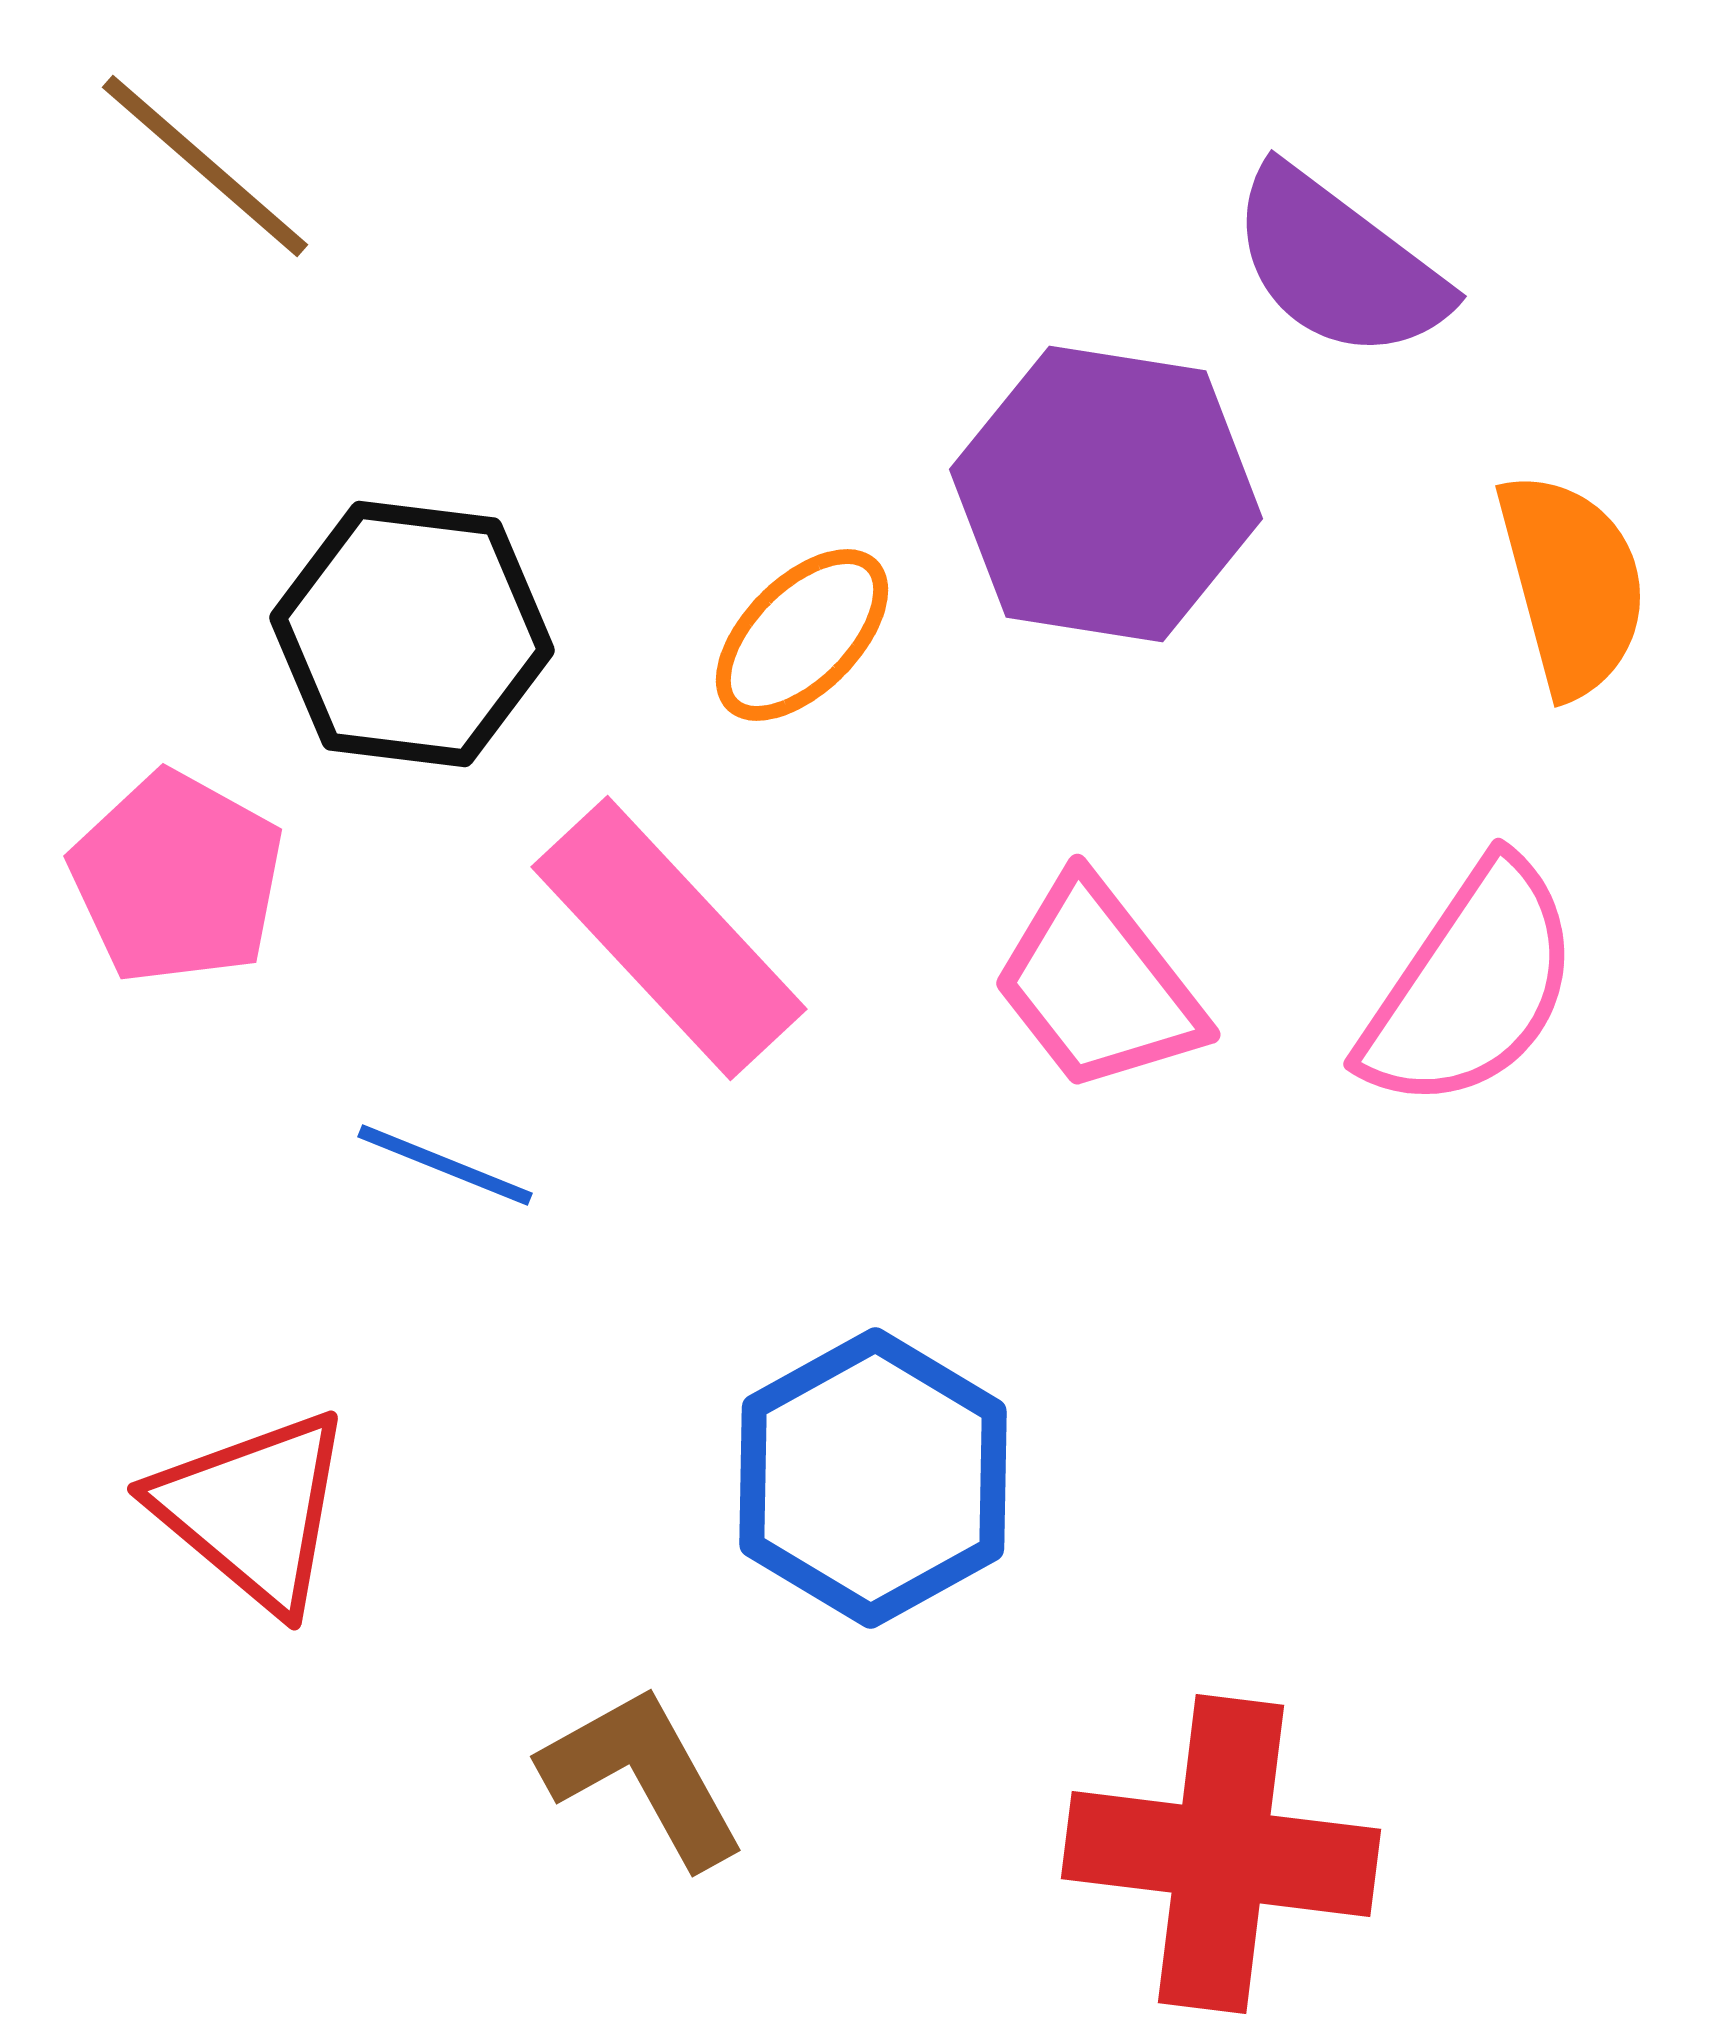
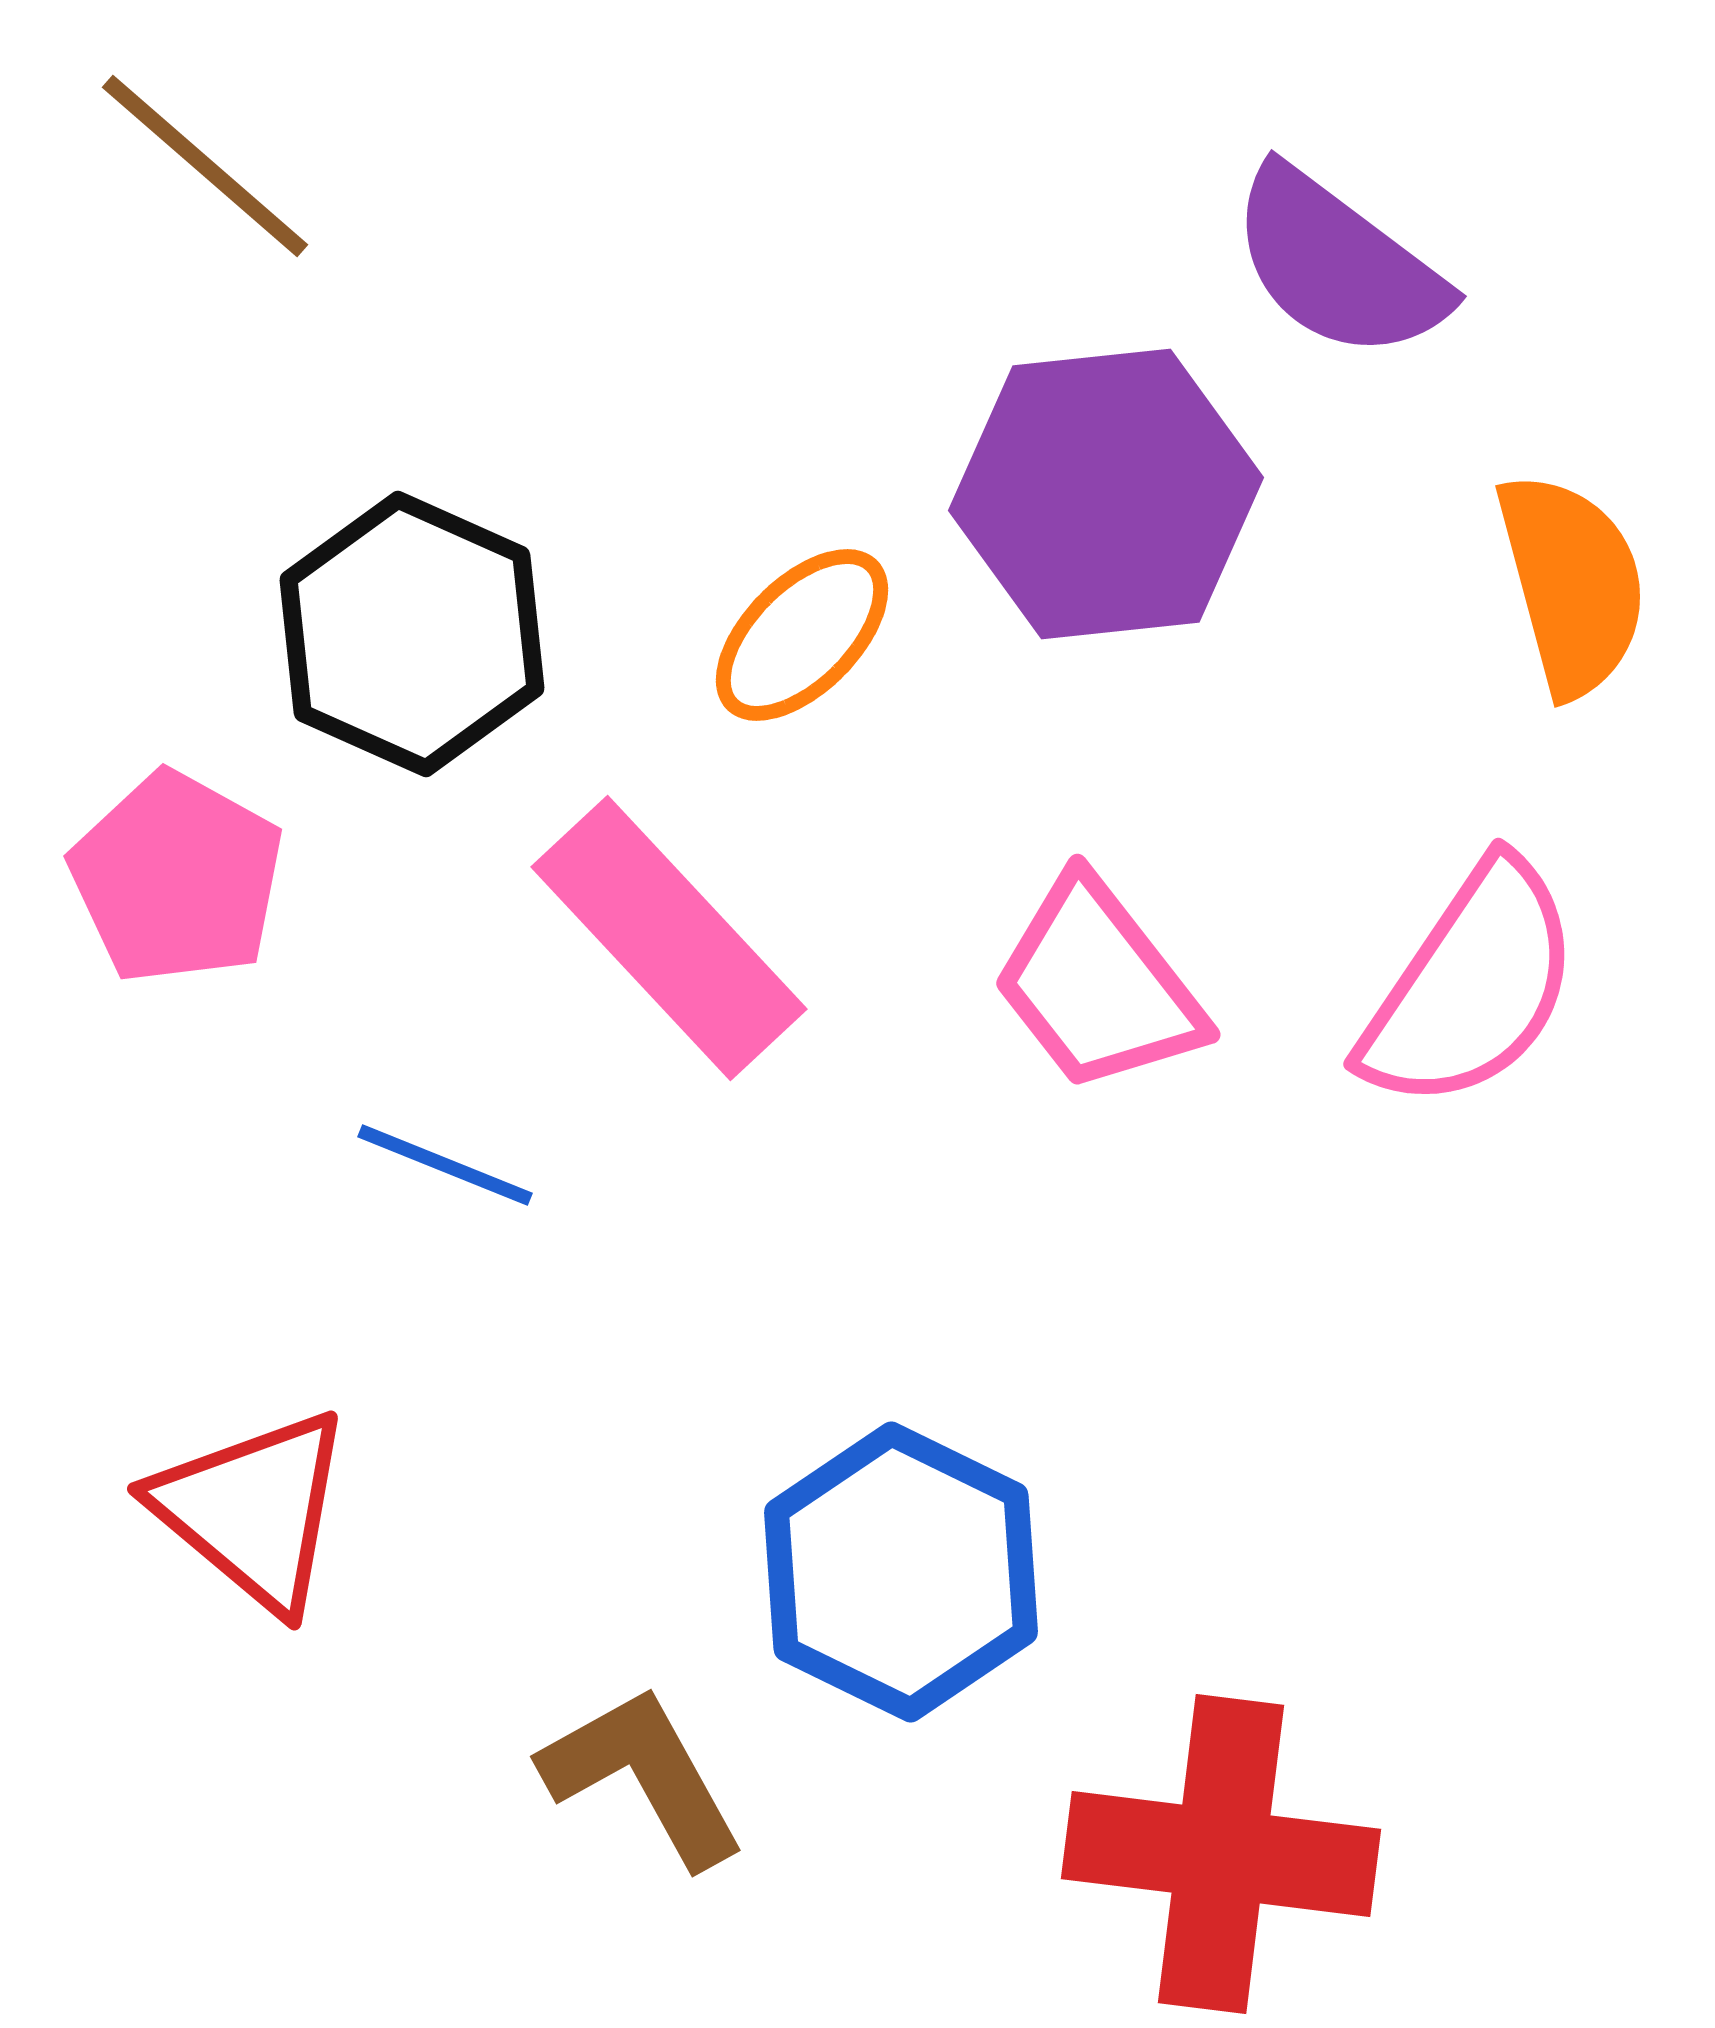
purple hexagon: rotated 15 degrees counterclockwise
black hexagon: rotated 17 degrees clockwise
blue hexagon: moved 28 px right, 94 px down; rotated 5 degrees counterclockwise
